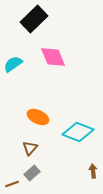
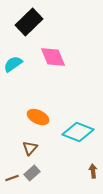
black rectangle: moved 5 px left, 3 px down
brown line: moved 6 px up
